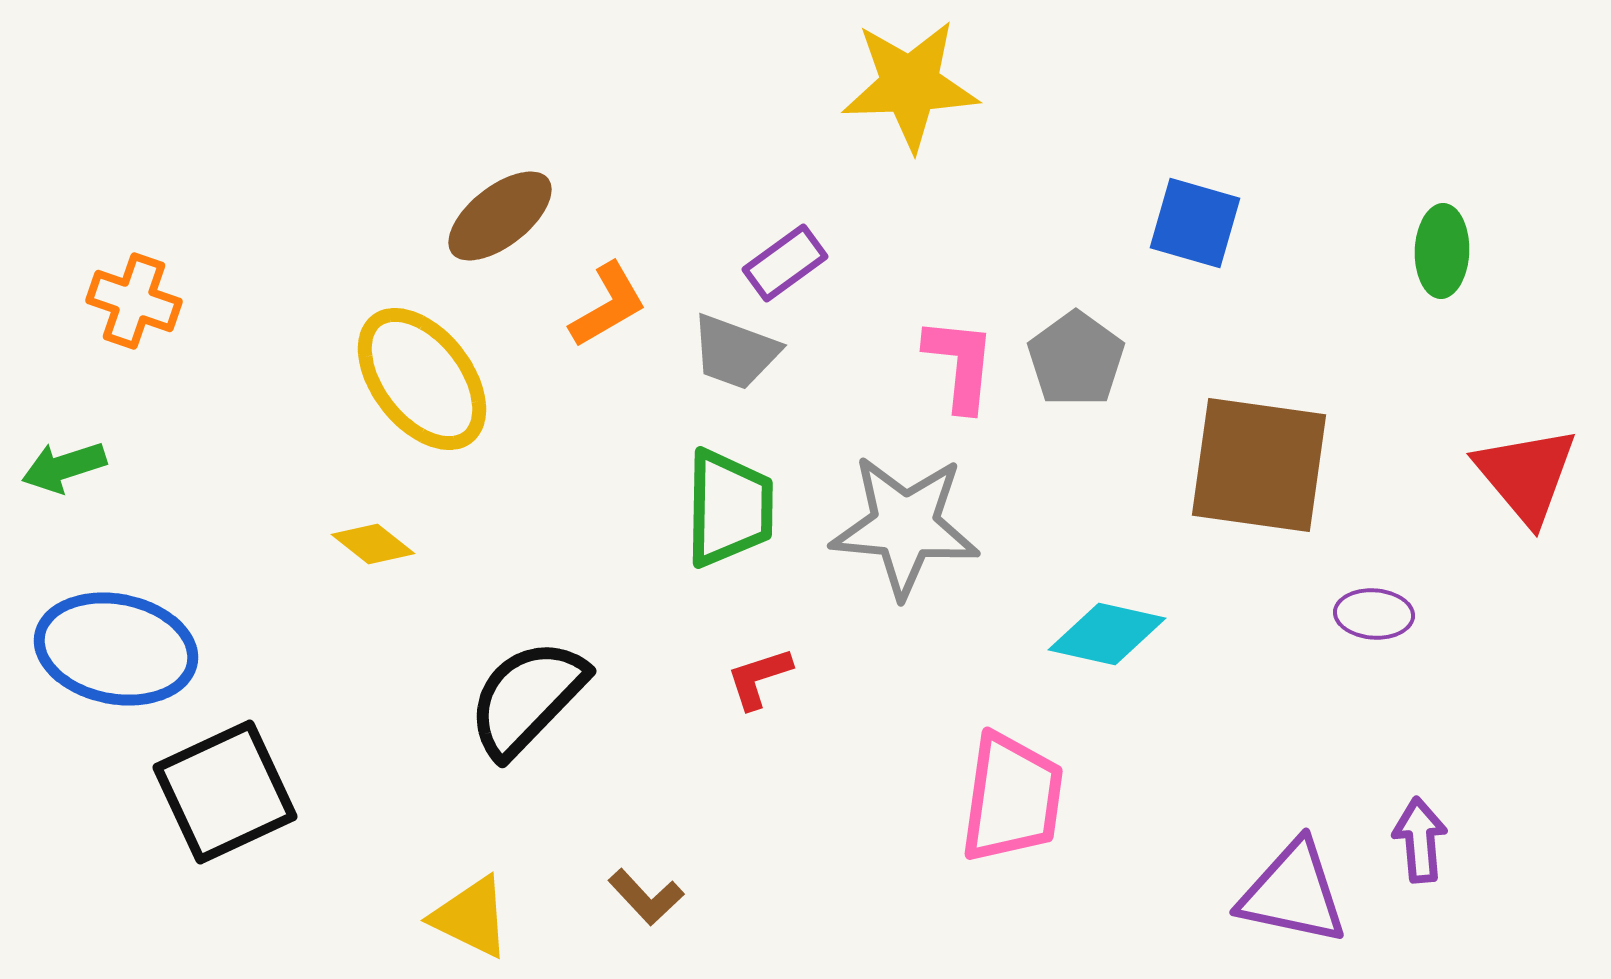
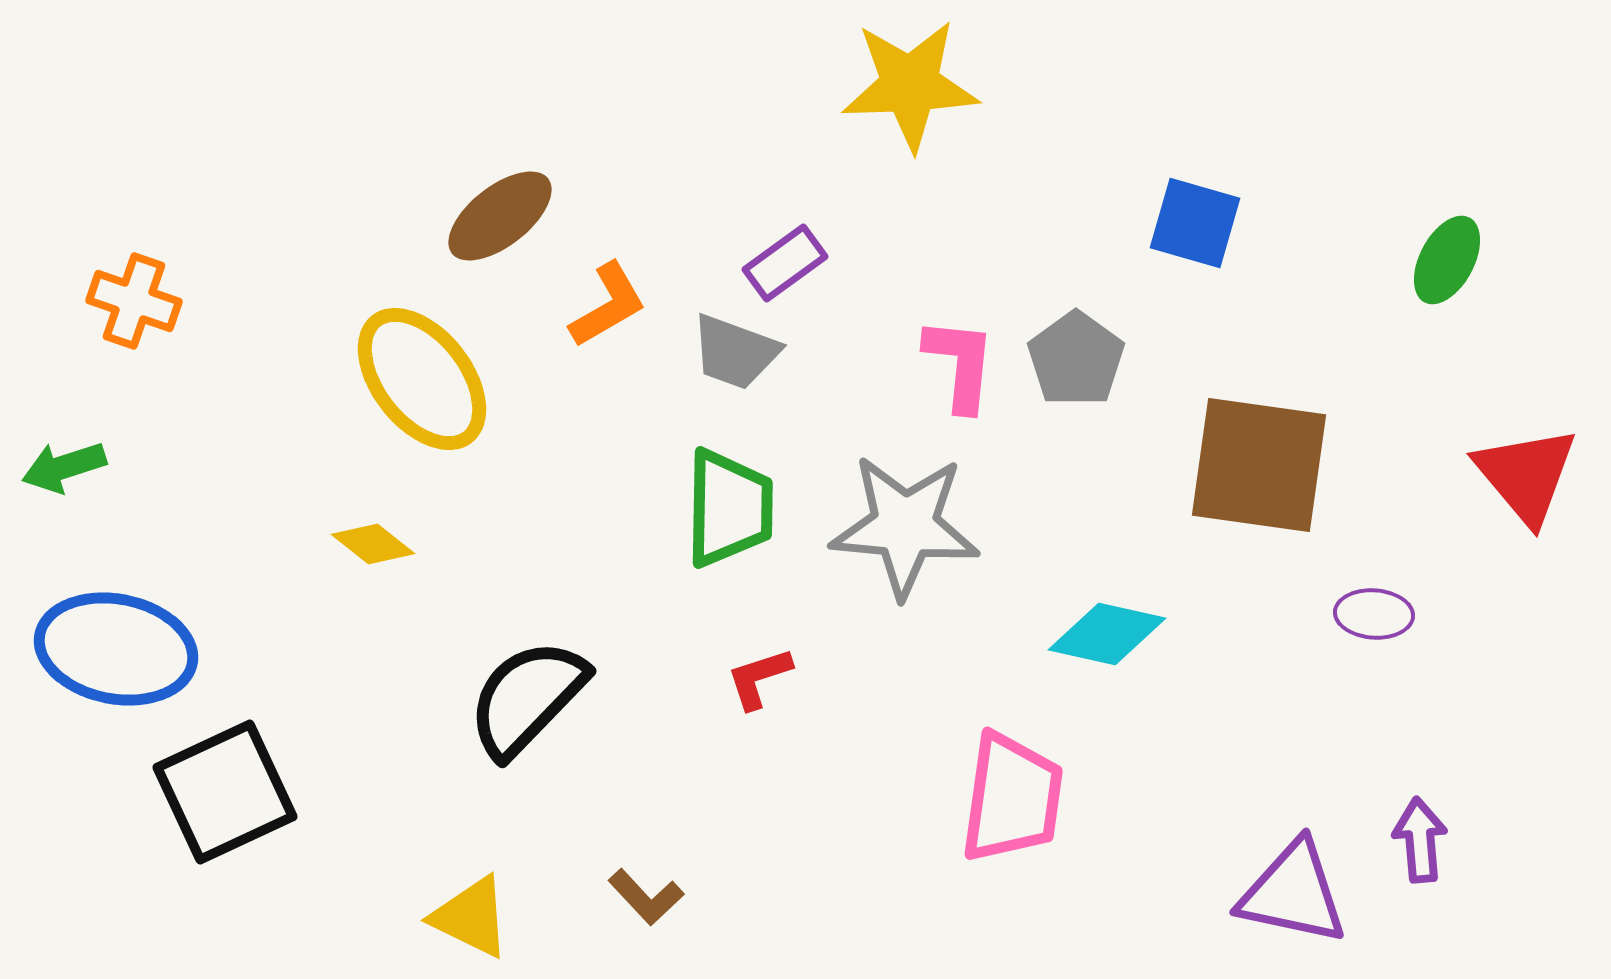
green ellipse: moved 5 px right, 9 px down; rotated 26 degrees clockwise
